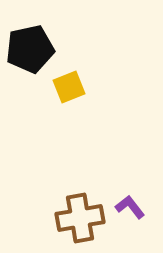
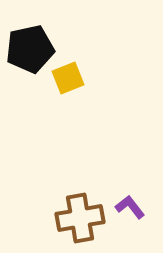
yellow square: moved 1 px left, 9 px up
